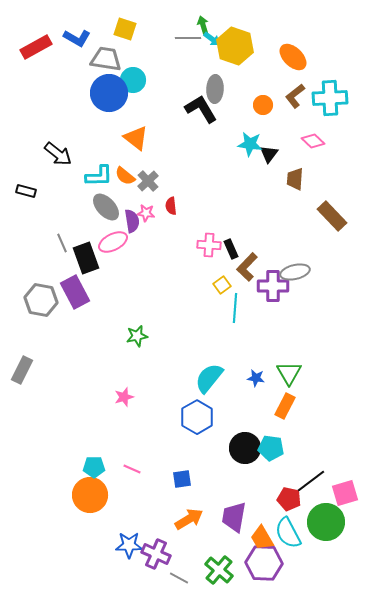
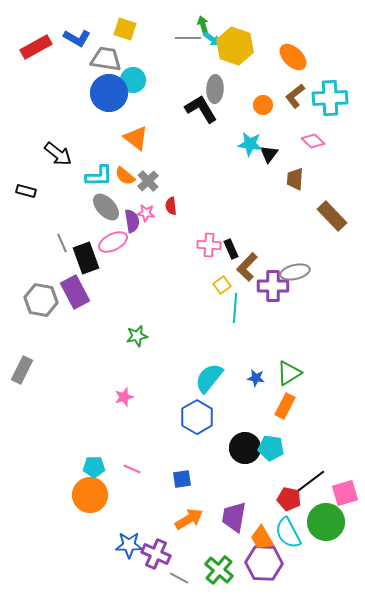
green triangle at (289, 373): rotated 28 degrees clockwise
